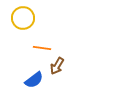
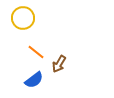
orange line: moved 6 px left, 4 px down; rotated 30 degrees clockwise
brown arrow: moved 2 px right, 2 px up
